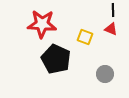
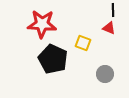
red triangle: moved 2 px left, 1 px up
yellow square: moved 2 px left, 6 px down
black pentagon: moved 3 px left
